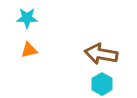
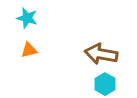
cyan star: rotated 15 degrees clockwise
cyan hexagon: moved 3 px right
